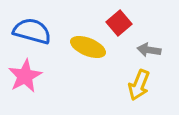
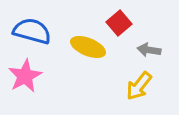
yellow arrow: moved 1 px down; rotated 16 degrees clockwise
